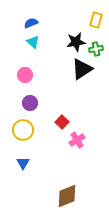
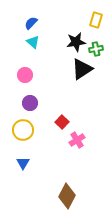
blue semicircle: rotated 24 degrees counterclockwise
brown diamond: rotated 40 degrees counterclockwise
